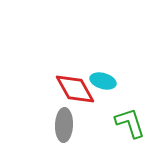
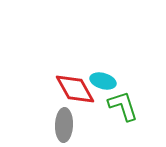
green L-shape: moved 7 px left, 17 px up
